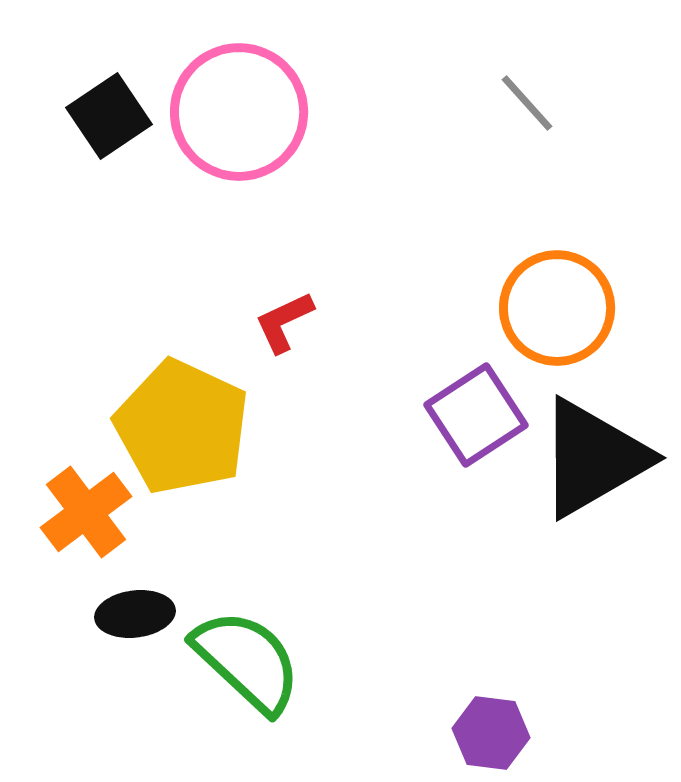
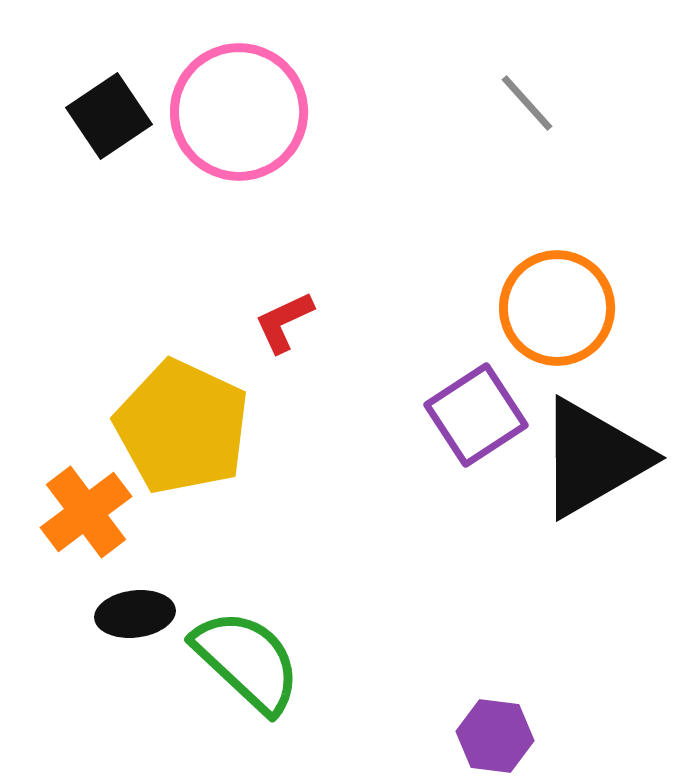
purple hexagon: moved 4 px right, 3 px down
